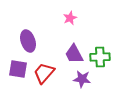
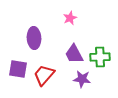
purple ellipse: moved 6 px right, 3 px up; rotated 15 degrees clockwise
red trapezoid: moved 2 px down
